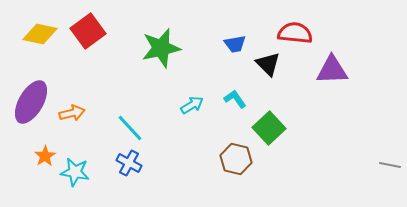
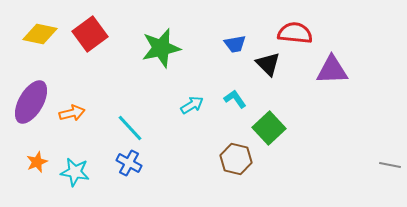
red square: moved 2 px right, 3 px down
orange star: moved 8 px left, 6 px down; rotated 10 degrees clockwise
